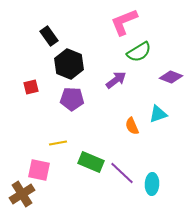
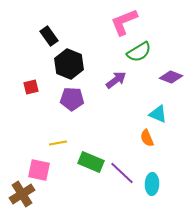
cyan triangle: rotated 42 degrees clockwise
orange semicircle: moved 15 px right, 12 px down
